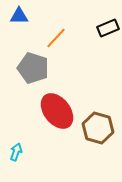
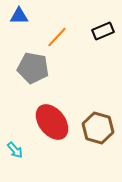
black rectangle: moved 5 px left, 3 px down
orange line: moved 1 px right, 1 px up
gray pentagon: rotated 8 degrees counterclockwise
red ellipse: moved 5 px left, 11 px down
cyan arrow: moved 1 px left, 2 px up; rotated 120 degrees clockwise
